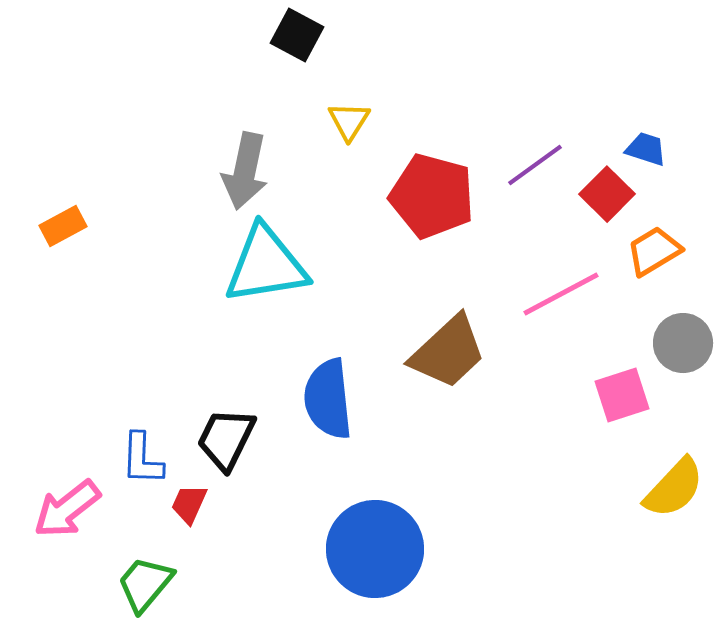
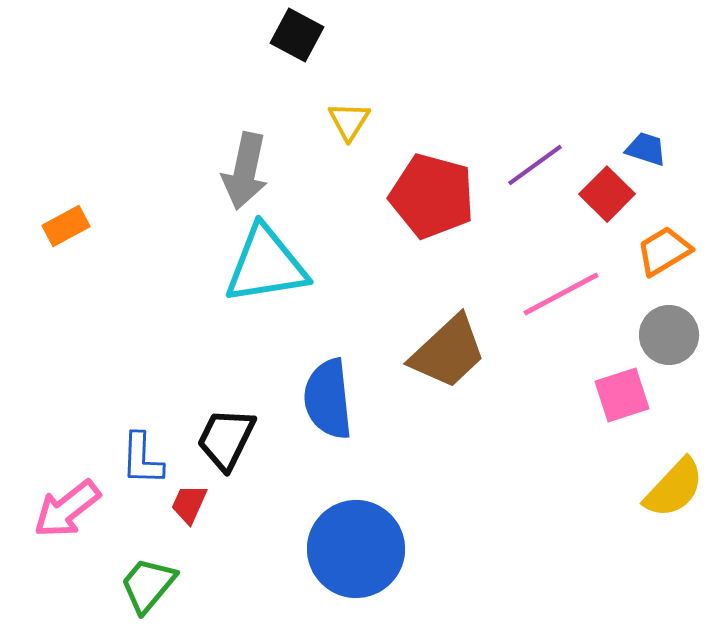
orange rectangle: moved 3 px right
orange trapezoid: moved 10 px right
gray circle: moved 14 px left, 8 px up
blue circle: moved 19 px left
green trapezoid: moved 3 px right, 1 px down
